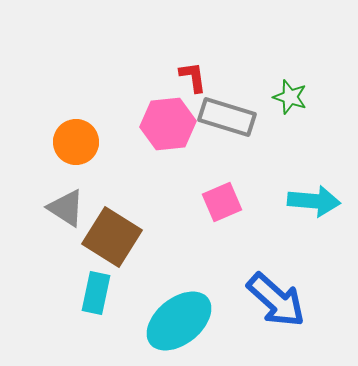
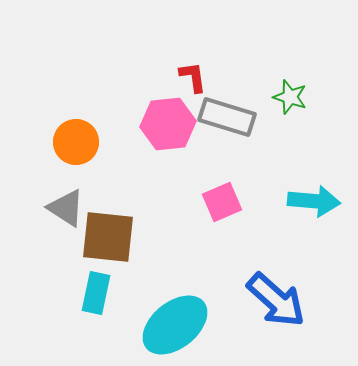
brown square: moved 4 px left; rotated 26 degrees counterclockwise
cyan ellipse: moved 4 px left, 4 px down
